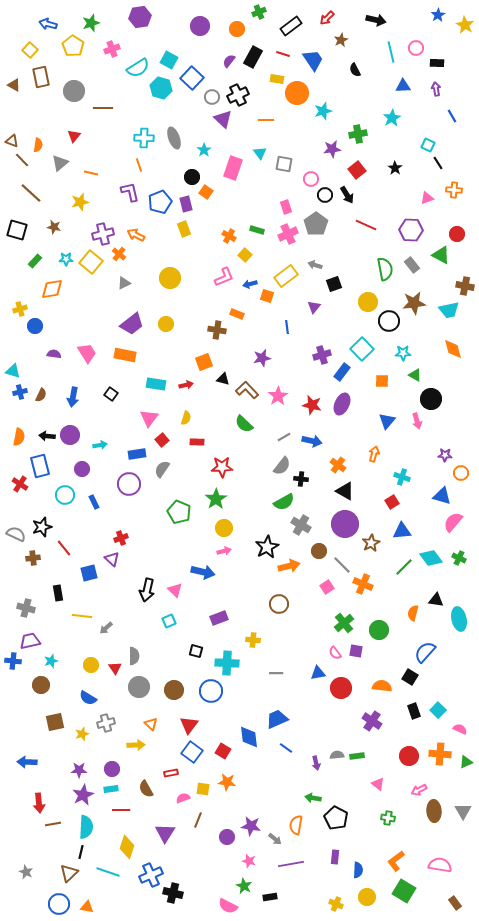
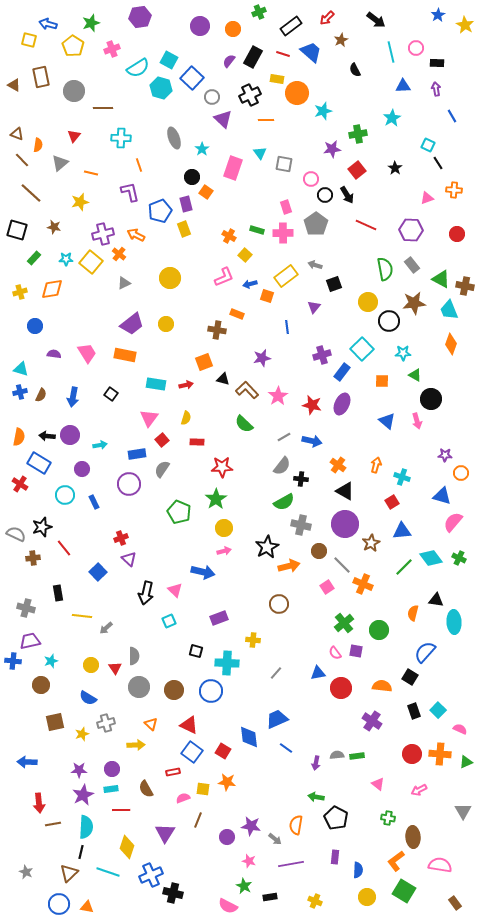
black arrow at (376, 20): rotated 24 degrees clockwise
orange circle at (237, 29): moved 4 px left
yellow square at (30, 50): moved 1 px left, 10 px up; rotated 28 degrees counterclockwise
blue trapezoid at (313, 60): moved 2 px left, 8 px up; rotated 15 degrees counterclockwise
black cross at (238, 95): moved 12 px right
cyan cross at (144, 138): moved 23 px left
brown triangle at (12, 141): moved 5 px right, 7 px up
cyan star at (204, 150): moved 2 px left, 1 px up
blue pentagon at (160, 202): moved 9 px down
pink cross at (288, 234): moved 5 px left, 1 px up; rotated 24 degrees clockwise
green triangle at (441, 255): moved 24 px down
green rectangle at (35, 261): moved 1 px left, 3 px up
yellow cross at (20, 309): moved 17 px up
cyan trapezoid at (449, 310): rotated 80 degrees clockwise
orange diamond at (453, 349): moved 2 px left, 5 px up; rotated 35 degrees clockwise
cyan triangle at (13, 371): moved 8 px right, 2 px up
blue triangle at (387, 421): rotated 30 degrees counterclockwise
orange arrow at (374, 454): moved 2 px right, 11 px down
blue rectangle at (40, 466): moved 1 px left, 3 px up; rotated 45 degrees counterclockwise
gray cross at (301, 525): rotated 18 degrees counterclockwise
purple triangle at (112, 559): moved 17 px right
blue square at (89, 573): moved 9 px right, 1 px up; rotated 30 degrees counterclockwise
black arrow at (147, 590): moved 1 px left, 3 px down
cyan ellipse at (459, 619): moved 5 px left, 3 px down; rotated 10 degrees clockwise
gray line at (276, 673): rotated 48 degrees counterclockwise
red triangle at (189, 725): rotated 42 degrees counterclockwise
red circle at (409, 756): moved 3 px right, 2 px up
purple arrow at (316, 763): rotated 24 degrees clockwise
red rectangle at (171, 773): moved 2 px right, 1 px up
green arrow at (313, 798): moved 3 px right, 1 px up
brown ellipse at (434, 811): moved 21 px left, 26 px down
yellow cross at (336, 904): moved 21 px left, 3 px up
